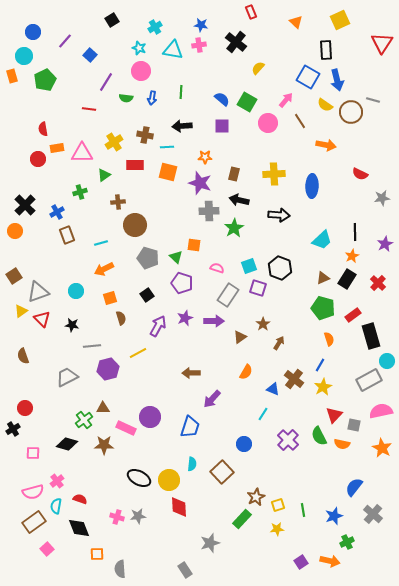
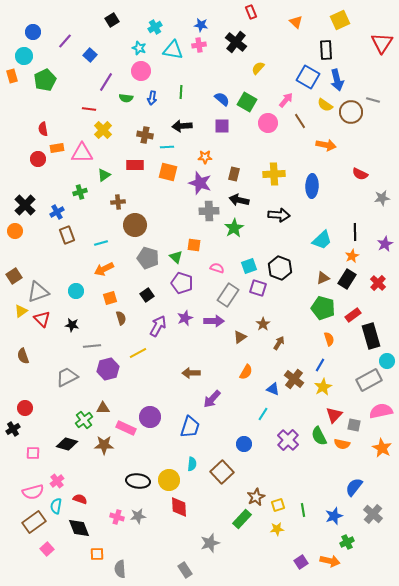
yellow cross at (114, 142): moved 11 px left, 12 px up; rotated 12 degrees counterclockwise
black ellipse at (139, 478): moved 1 px left, 3 px down; rotated 20 degrees counterclockwise
